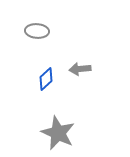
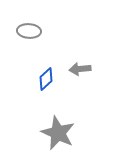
gray ellipse: moved 8 px left
